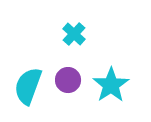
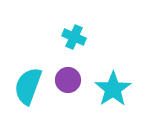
cyan cross: moved 3 px down; rotated 20 degrees counterclockwise
cyan star: moved 2 px right, 4 px down
